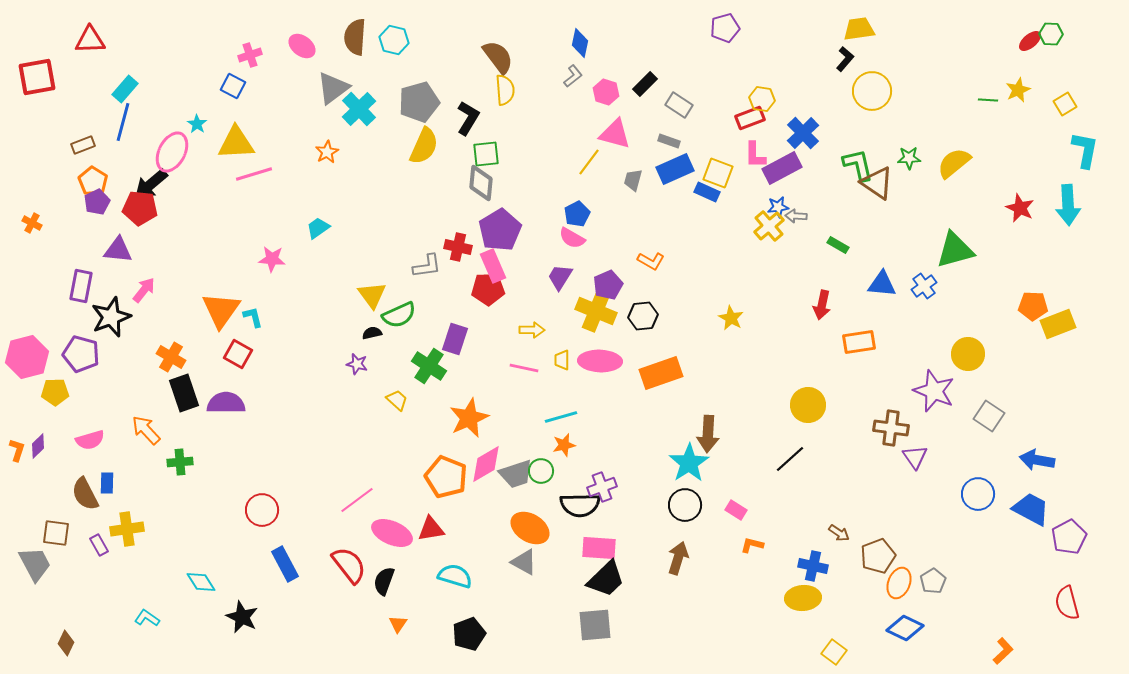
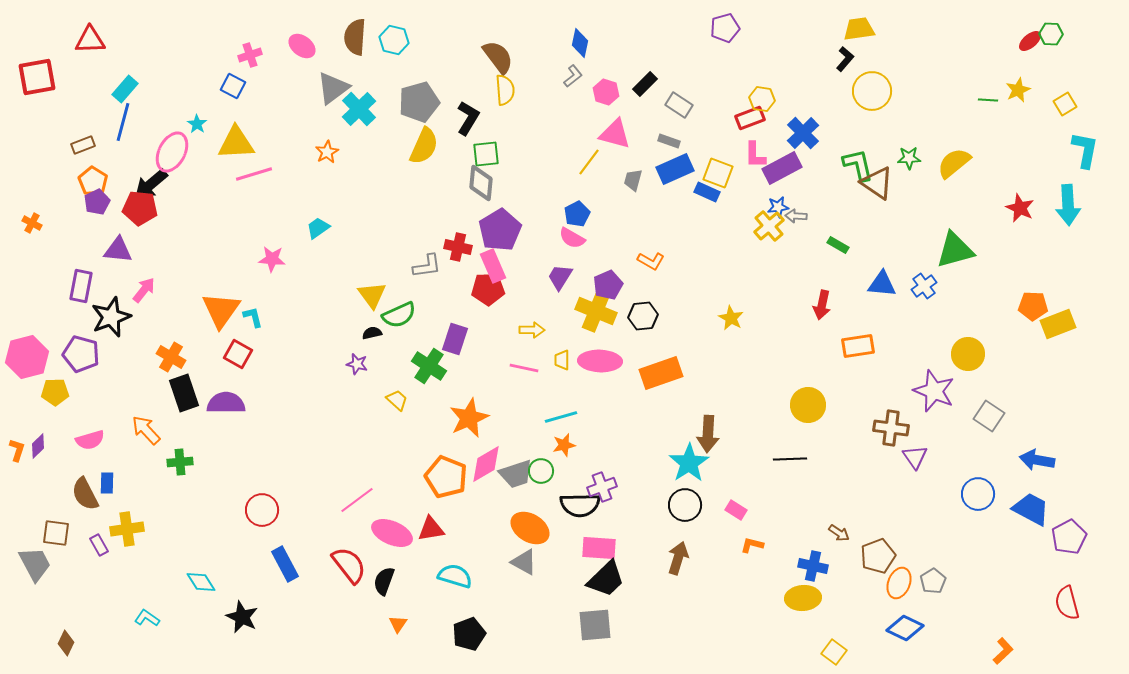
orange rectangle at (859, 342): moved 1 px left, 4 px down
black line at (790, 459): rotated 40 degrees clockwise
